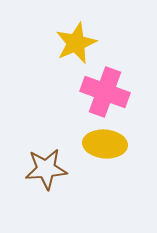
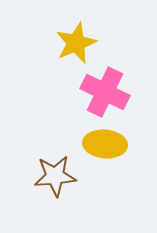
pink cross: rotated 6 degrees clockwise
brown star: moved 9 px right, 7 px down
